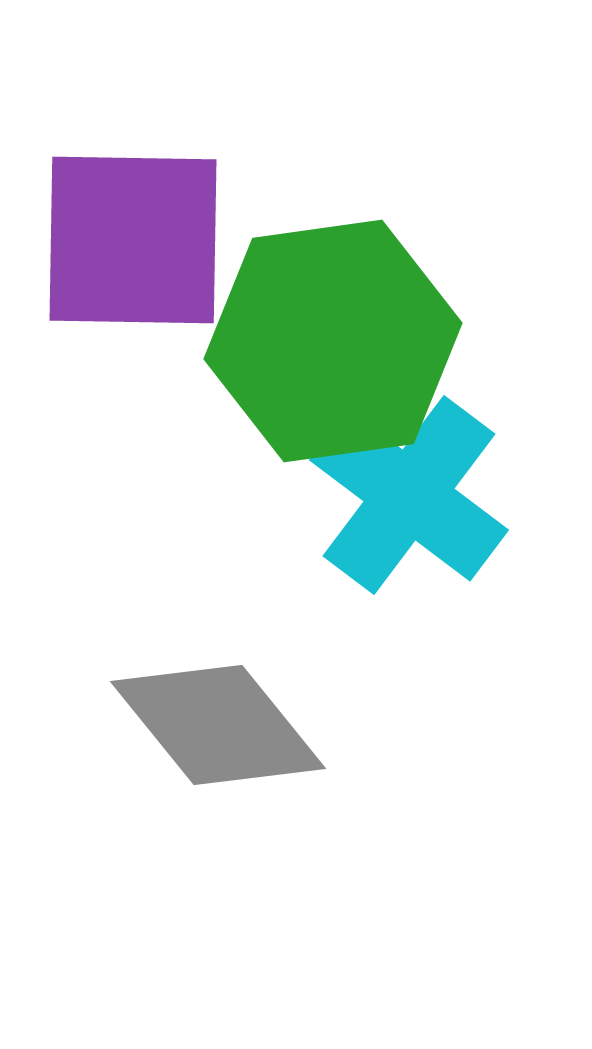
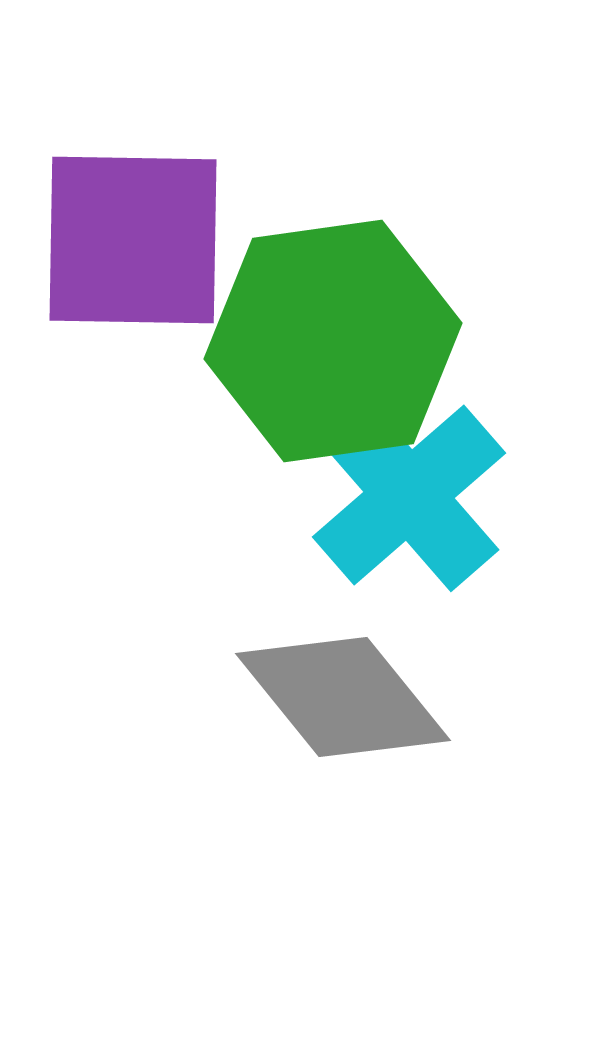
cyan cross: rotated 12 degrees clockwise
gray diamond: moved 125 px right, 28 px up
